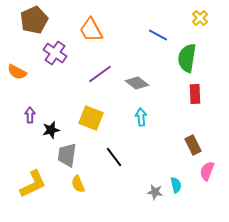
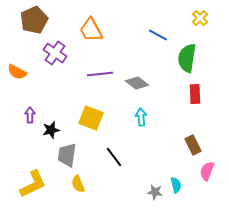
purple line: rotated 30 degrees clockwise
